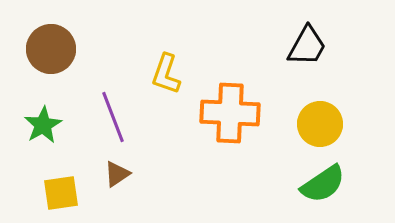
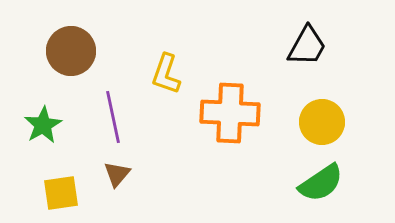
brown circle: moved 20 px right, 2 px down
purple line: rotated 9 degrees clockwise
yellow circle: moved 2 px right, 2 px up
brown triangle: rotated 16 degrees counterclockwise
green semicircle: moved 2 px left, 1 px up
